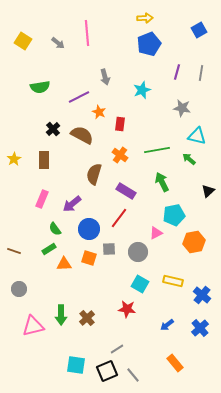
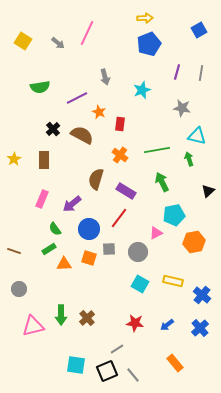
pink line at (87, 33): rotated 30 degrees clockwise
purple line at (79, 97): moved 2 px left, 1 px down
green arrow at (189, 159): rotated 32 degrees clockwise
brown semicircle at (94, 174): moved 2 px right, 5 px down
red star at (127, 309): moved 8 px right, 14 px down
